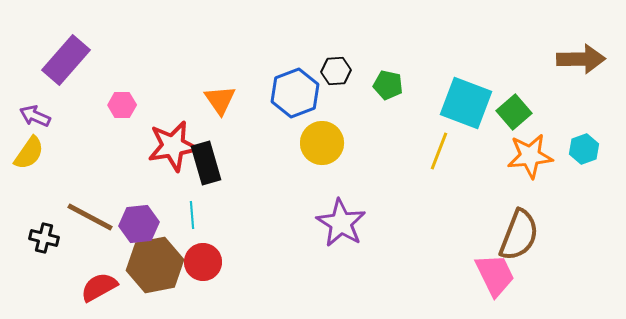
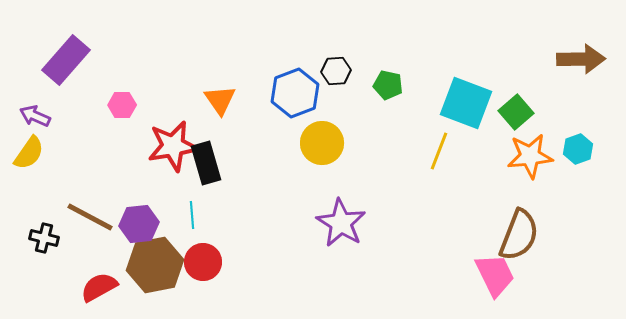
green square: moved 2 px right
cyan hexagon: moved 6 px left
